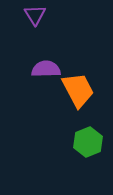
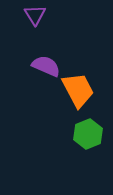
purple semicircle: moved 3 px up; rotated 24 degrees clockwise
green hexagon: moved 8 px up
